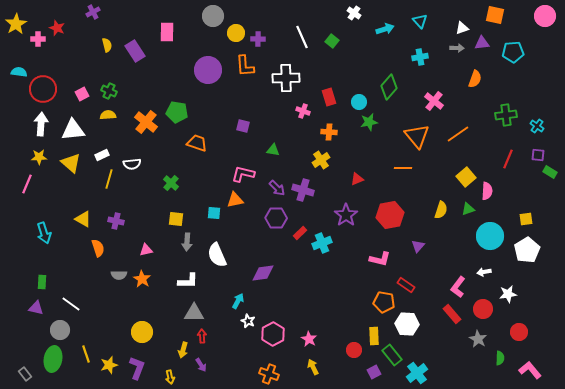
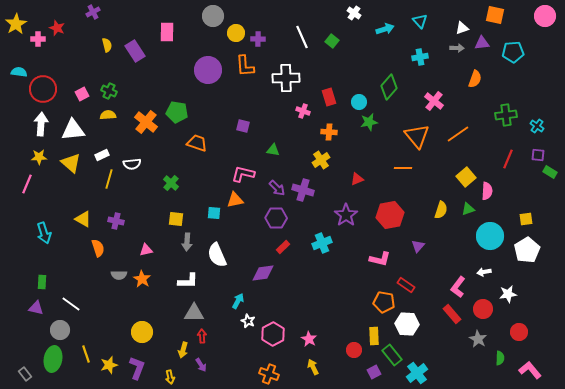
red rectangle at (300, 233): moved 17 px left, 14 px down
